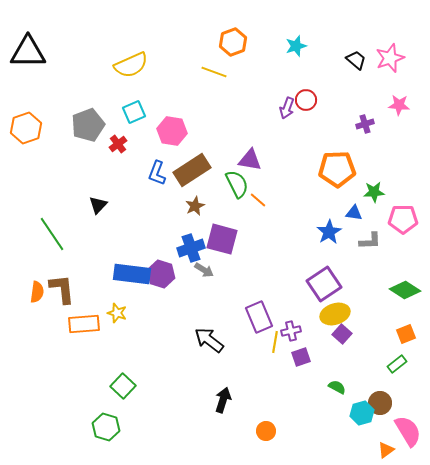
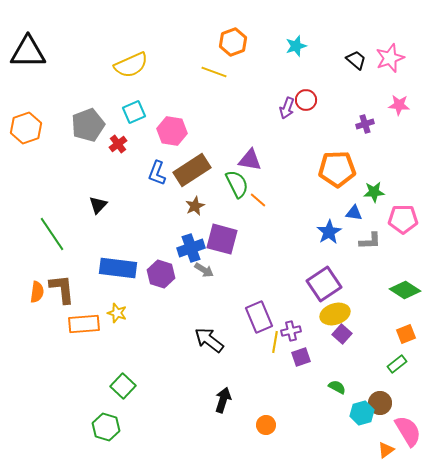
blue rectangle at (132, 274): moved 14 px left, 6 px up
orange circle at (266, 431): moved 6 px up
